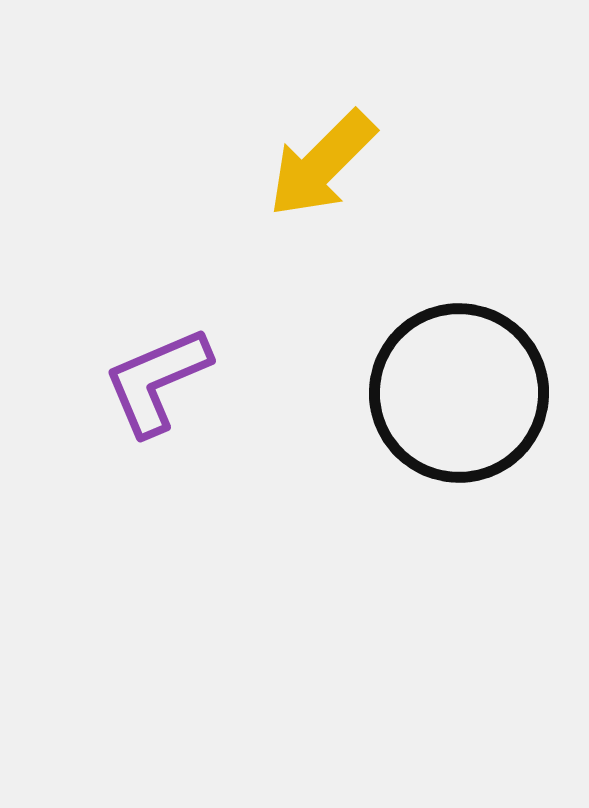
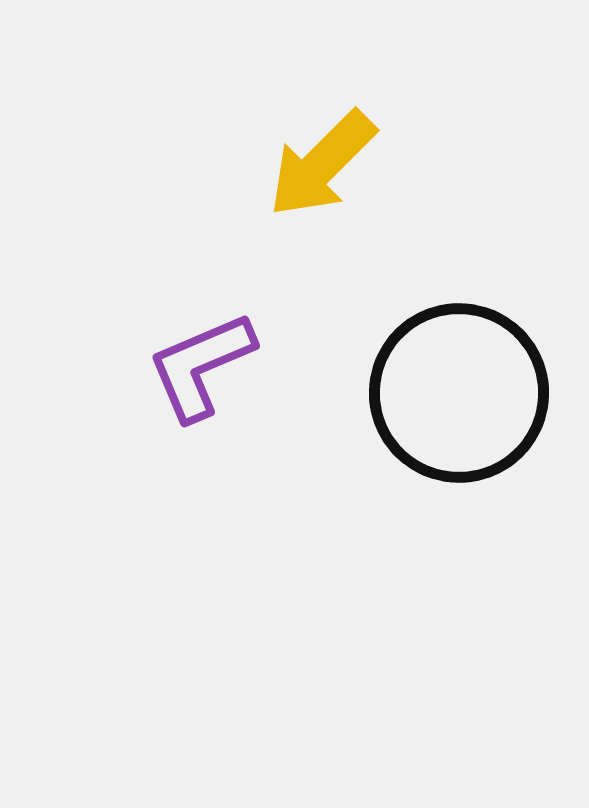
purple L-shape: moved 44 px right, 15 px up
